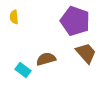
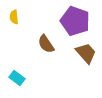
brown semicircle: moved 15 px up; rotated 108 degrees counterclockwise
cyan rectangle: moved 6 px left, 8 px down
